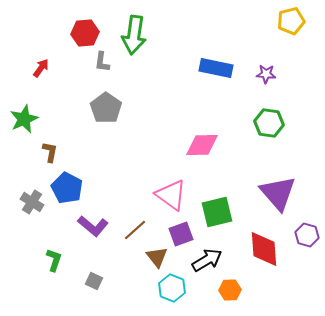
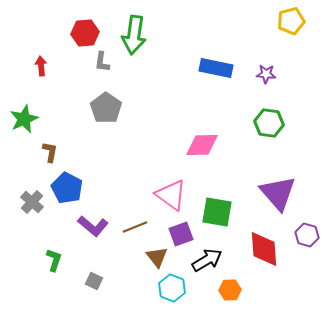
red arrow: moved 2 px up; rotated 42 degrees counterclockwise
gray cross: rotated 10 degrees clockwise
green square: rotated 24 degrees clockwise
brown line: moved 3 px up; rotated 20 degrees clockwise
